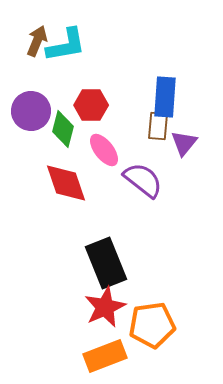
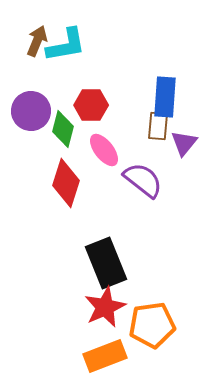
red diamond: rotated 36 degrees clockwise
